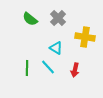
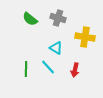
gray cross: rotated 28 degrees counterclockwise
green line: moved 1 px left, 1 px down
